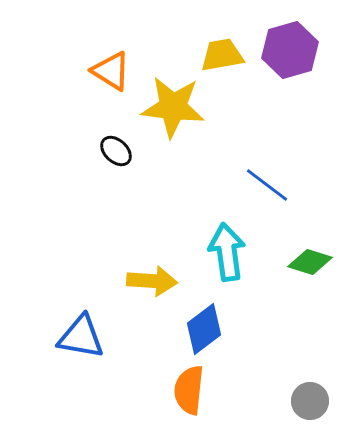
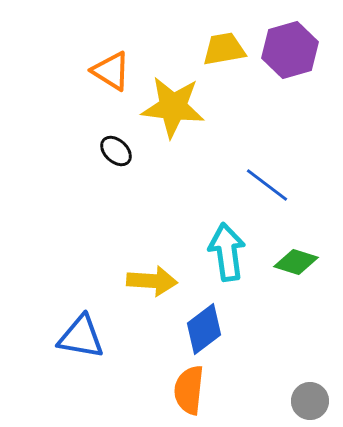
yellow trapezoid: moved 2 px right, 6 px up
green diamond: moved 14 px left
